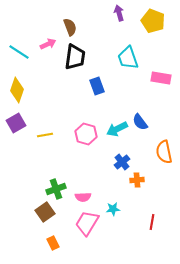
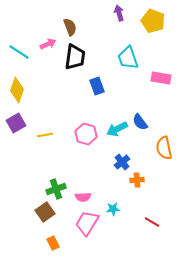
orange semicircle: moved 4 px up
red line: rotated 70 degrees counterclockwise
